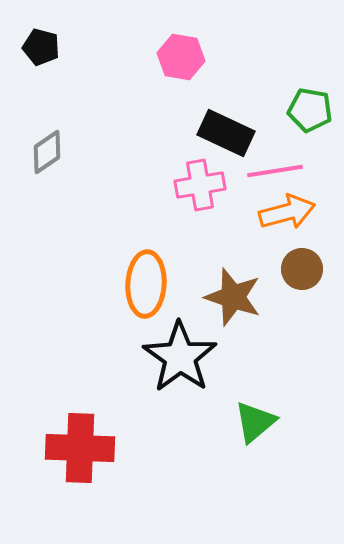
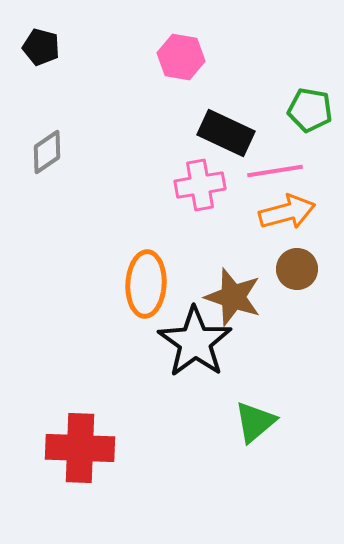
brown circle: moved 5 px left
black star: moved 15 px right, 15 px up
